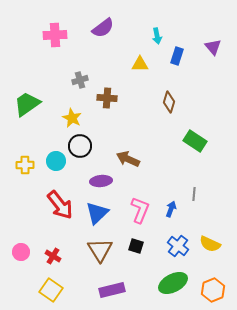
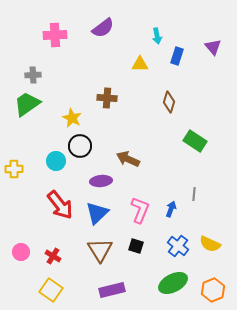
gray cross: moved 47 px left, 5 px up; rotated 14 degrees clockwise
yellow cross: moved 11 px left, 4 px down
